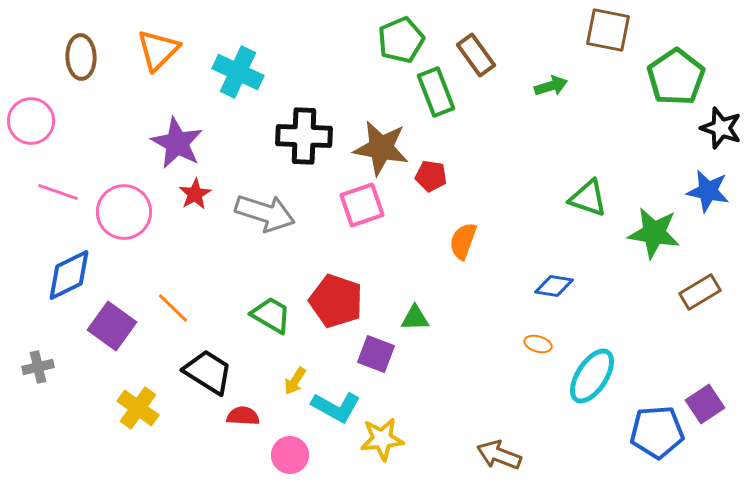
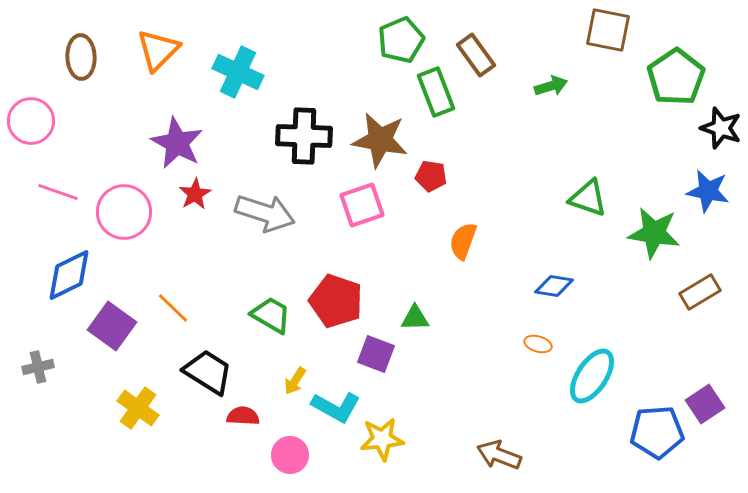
brown star at (381, 148): moved 1 px left, 8 px up
